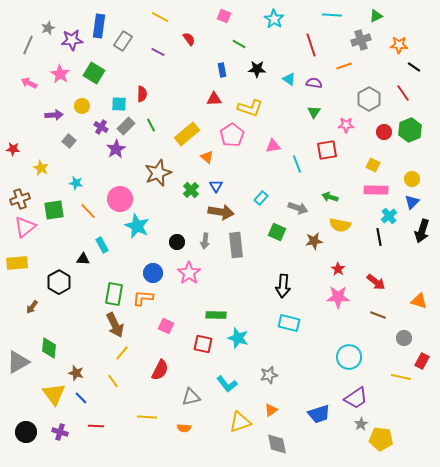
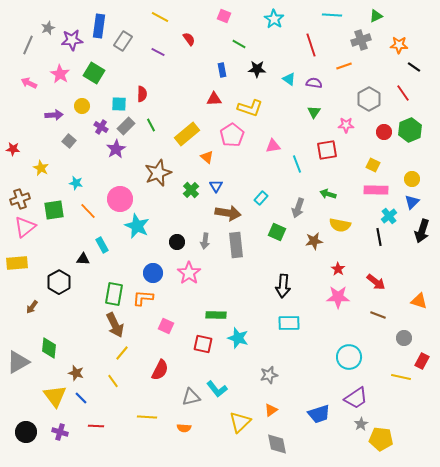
green arrow at (330, 197): moved 2 px left, 3 px up
gray arrow at (298, 208): rotated 90 degrees clockwise
brown arrow at (221, 212): moved 7 px right, 1 px down
cyan rectangle at (289, 323): rotated 15 degrees counterclockwise
cyan L-shape at (227, 384): moved 10 px left, 5 px down
yellow triangle at (54, 394): moved 1 px right, 2 px down
yellow triangle at (240, 422): rotated 25 degrees counterclockwise
